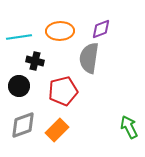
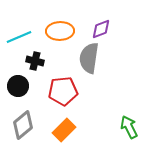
cyan line: rotated 15 degrees counterclockwise
black circle: moved 1 px left
red pentagon: rotated 8 degrees clockwise
gray diamond: rotated 20 degrees counterclockwise
orange rectangle: moved 7 px right
